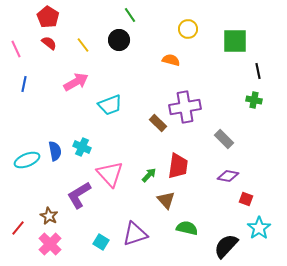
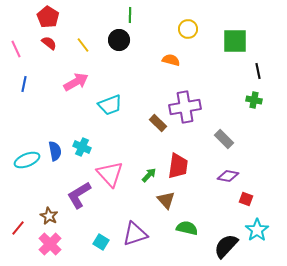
green line: rotated 35 degrees clockwise
cyan star: moved 2 px left, 2 px down
